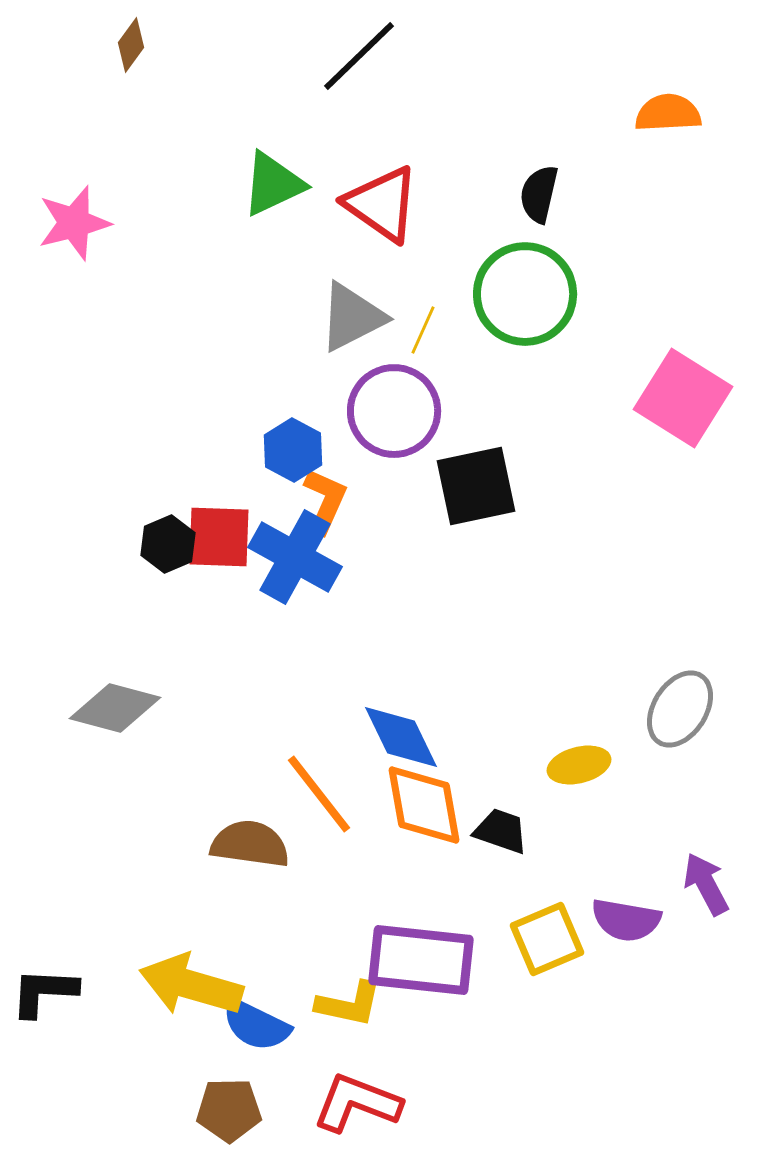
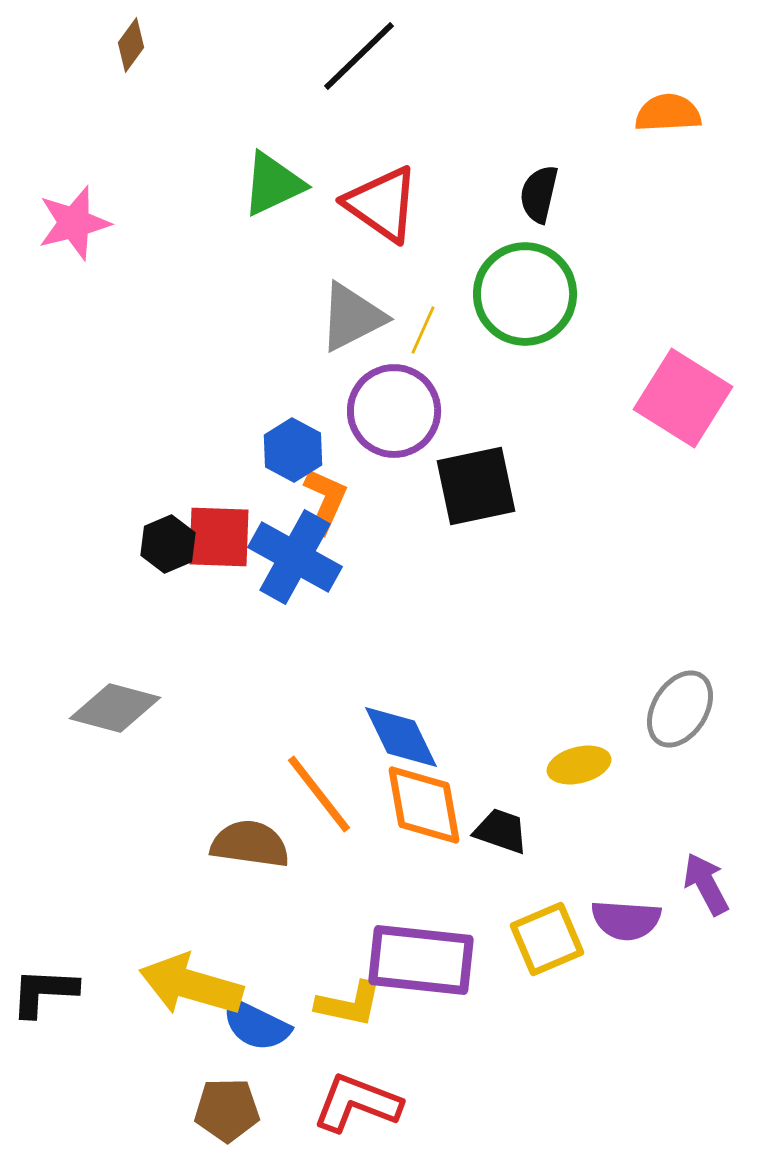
purple semicircle: rotated 6 degrees counterclockwise
brown pentagon: moved 2 px left
